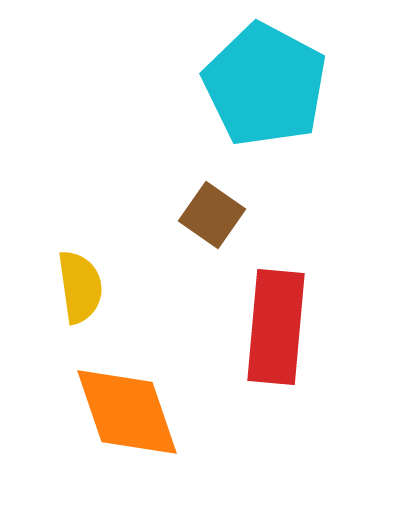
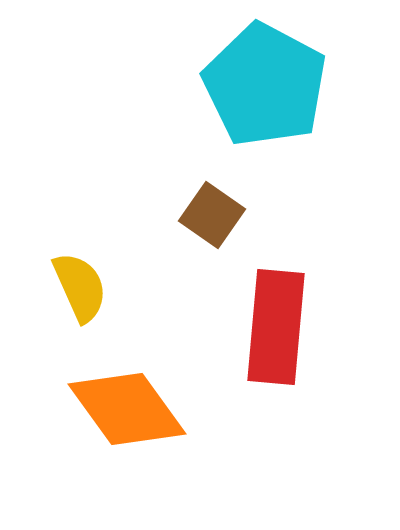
yellow semicircle: rotated 16 degrees counterclockwise
orange diamond: moved 3 px up; rotated 17 degrees counterclockwise
